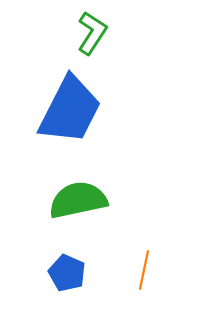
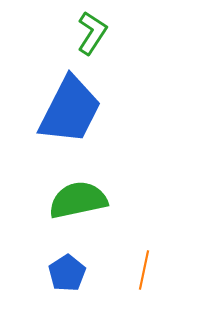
blue pentagon: rotated 15 degrees clockwise
